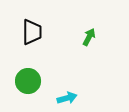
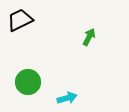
black trapezoid: moved 12 px left, 12 px up; rotated 116 degrees counterclockwise
green circle: moved 1 px down
